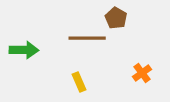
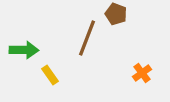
brown pentagon: moved 4 px up; rotated 10 degrees counterclockwise
brown line: rotated 69 degrees counterclockwise
yellow rectangle: moved 29 px left, 7 px up; rotated 12 degrees counterclockwise
